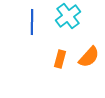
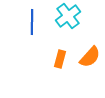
orange semicircle: moved 1 px right
